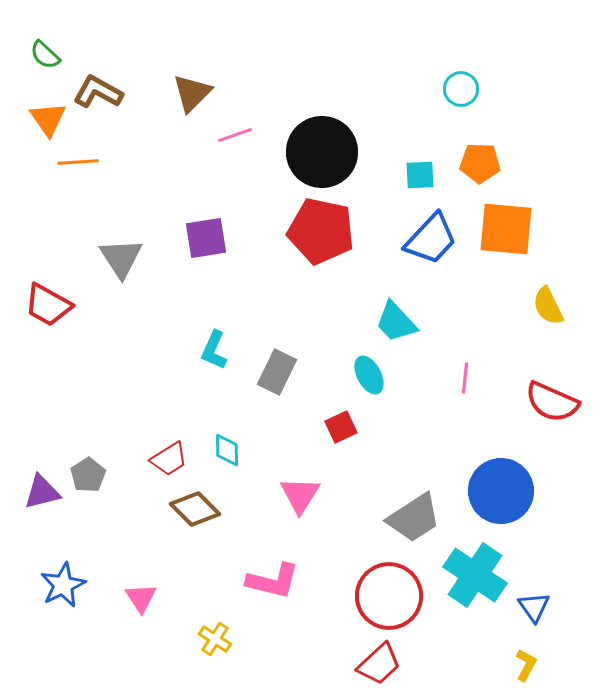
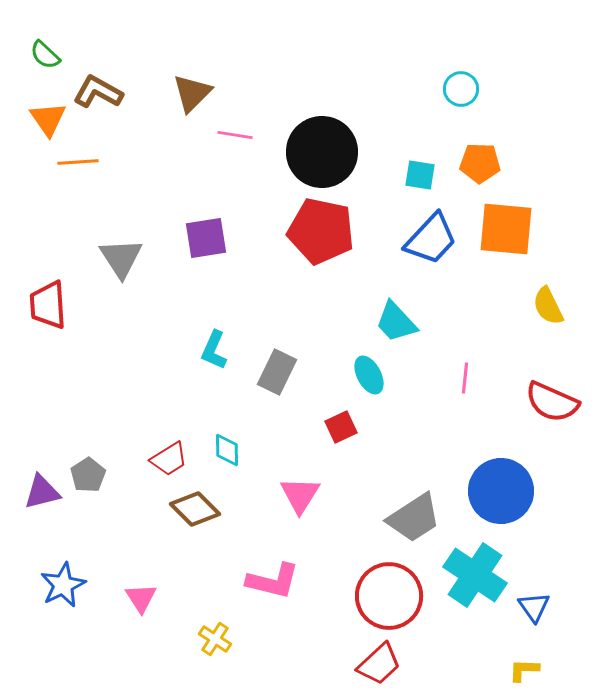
pink line at (235, 135): rotated 28 degrees clockwise
cyan square at (420, 175): rotated 12 degrees clockwise
red trapezoid at (48, 305): rotated 57 degrees clockwise
yellow L-shape at (526, 665): moved 2 px left, 5 px down; rotated 116 degrees counterclockwise
